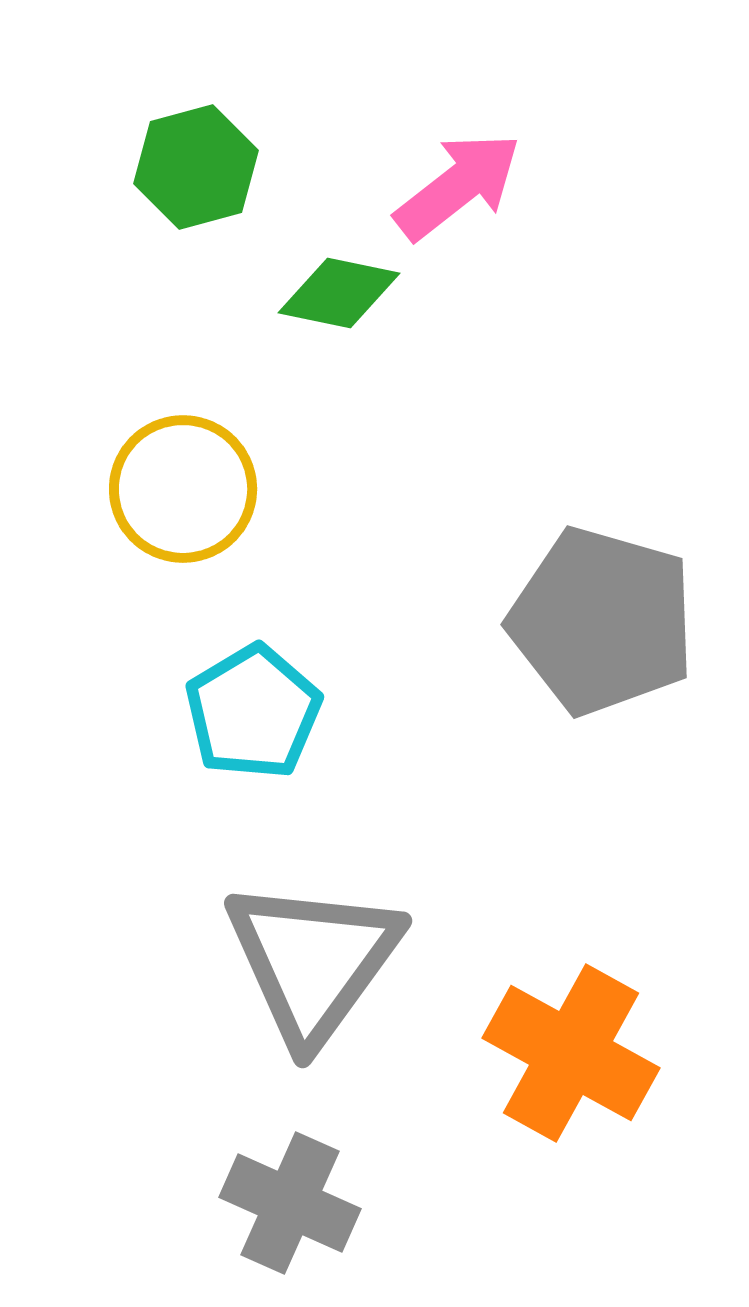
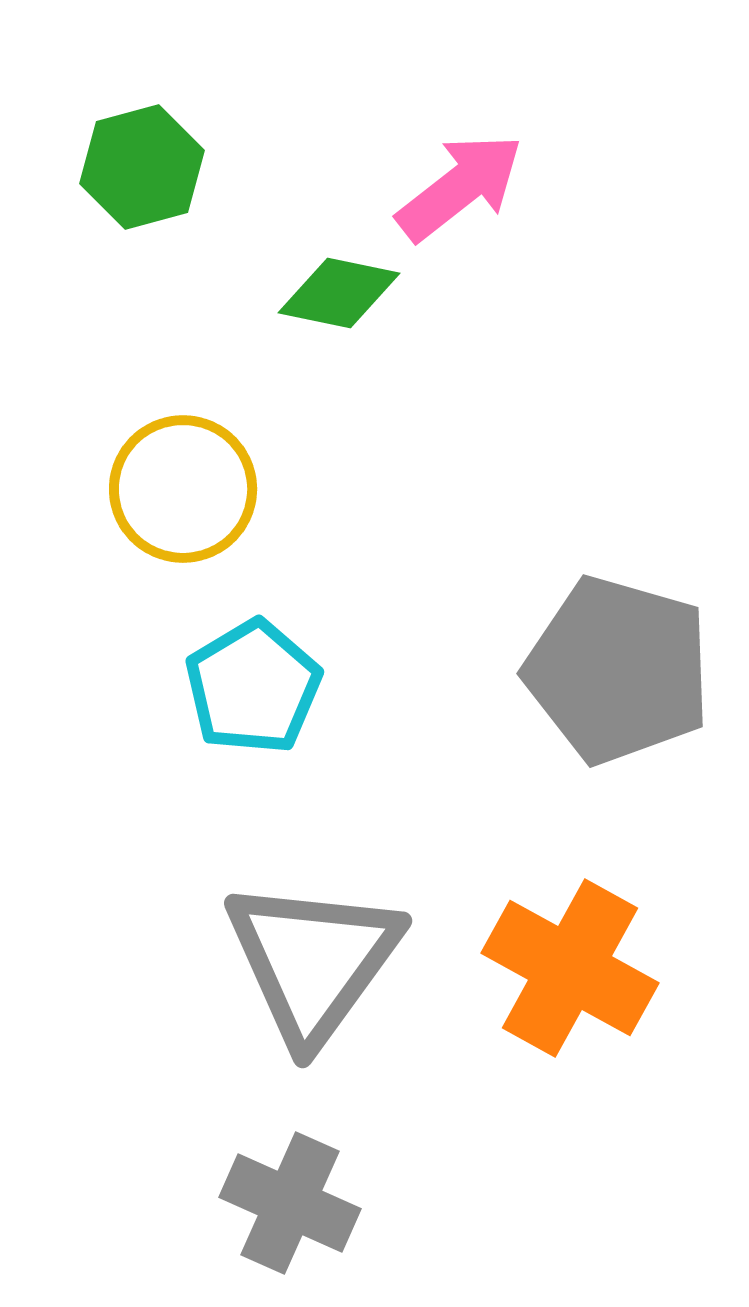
green hexagon: moved 54 px left
pink arrow: moved 2 px right, 1 px down
gray pentagon: moved 16 px right, 49 px down
cyan pentagon: moved 25 px up
orange cross: moved 1 px left, 85 px up
